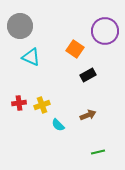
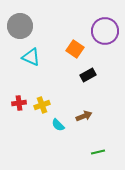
brown arrow: moved 4 px left, 1 px down
